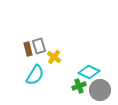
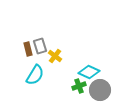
gray rectangle: moved 1 px right
yellow cross: moved 1 px right, 1 px up
